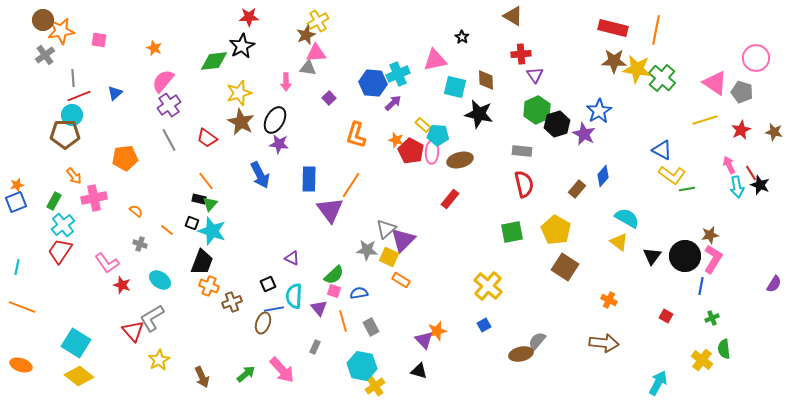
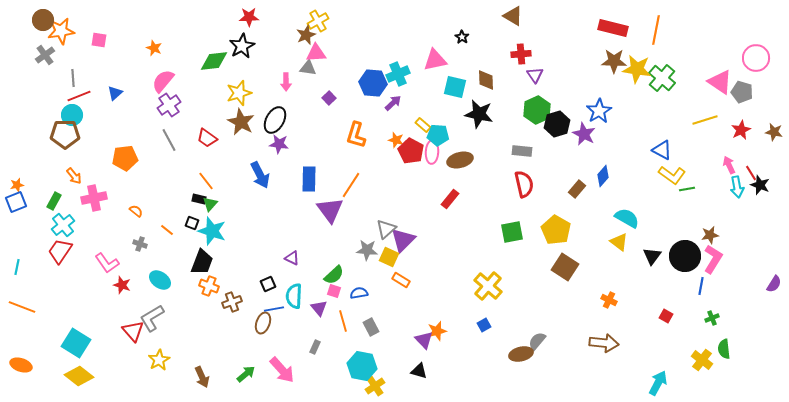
pink triangle at (715, 83): moved 5 px right, 1 px up
